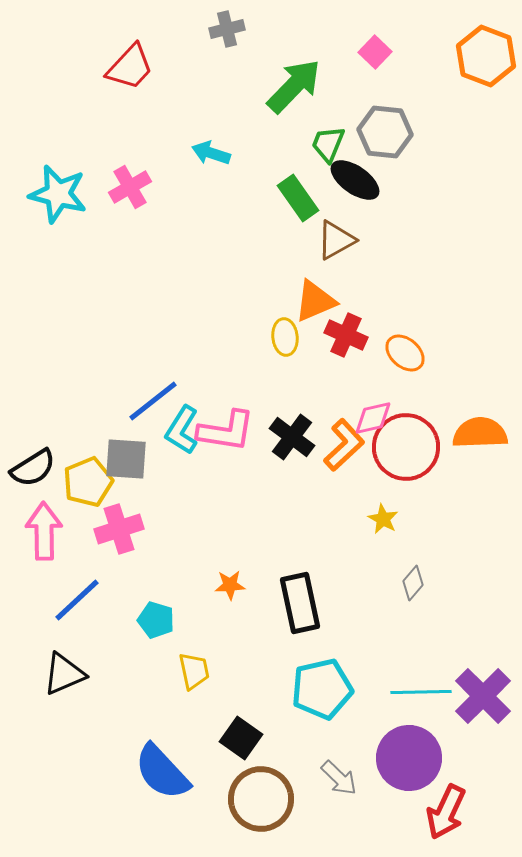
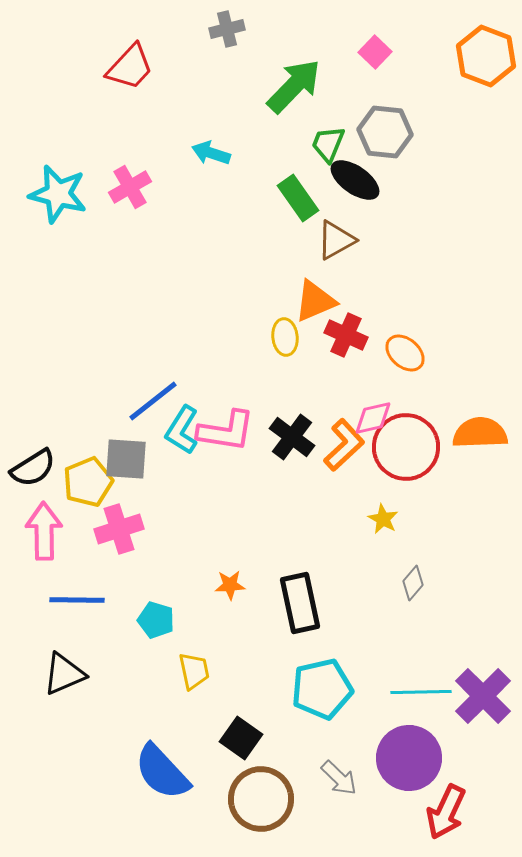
blue line at (77, 600): rotated 44 degrees clockwise
